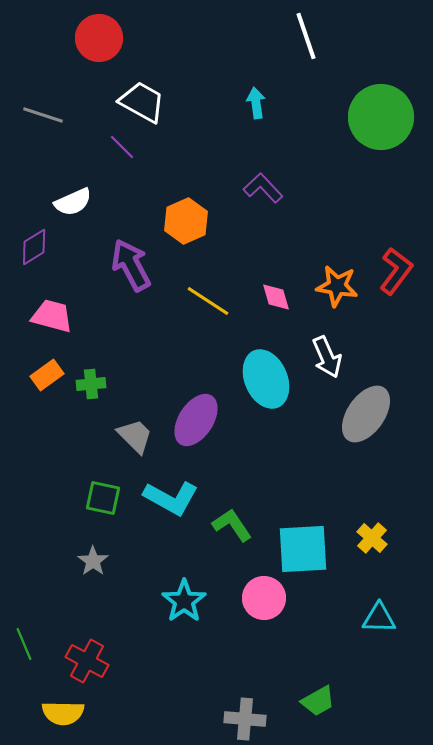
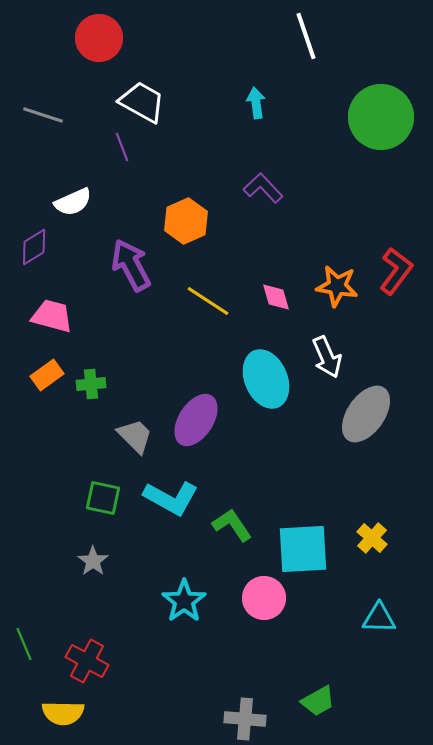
purple line: rotated 24 degrees clockwise
